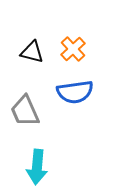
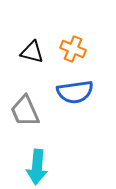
orange cross: rotated 25 degrees counterclockwise
